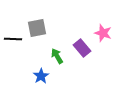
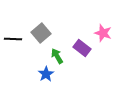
gray square: moved 4 px right, 5 px down; rotated 30 degrees counterclockwise
purple rectangle: rotated 12 degrees counterclockwise
blue star: moved 5 px right, 2 px up
